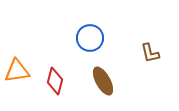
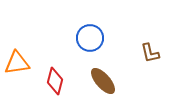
orange triangle: moved 8 px up
brown ellipse: rotated 12 degrees counterclockwise
